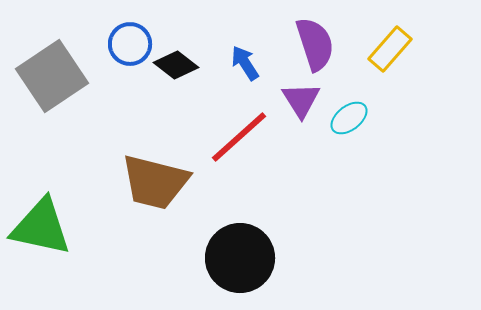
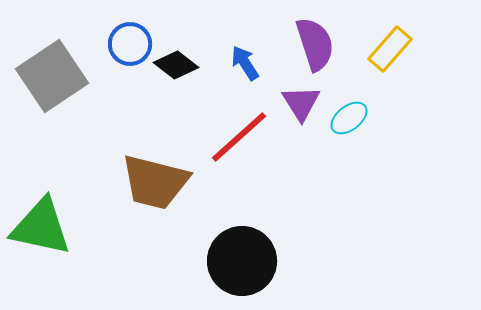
purple triangle: moved 3 px down
black circle: moved 2 px right, 3 px down
